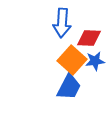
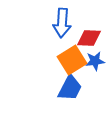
orange square: rotated 16 degrees clockwise
blue trapezoid: moved 1 px right, 1 px down
